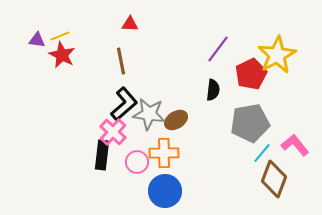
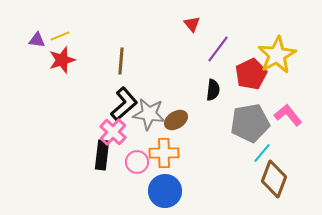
red triangle: moved 62 px right; rotated 48 degrees clockwise
red star: moved 5 px down; rotated 28 degrees clockwise
brown line: rotated 16 degrees clockwise
pink L-shape: moved 7 px left, 30 px up
